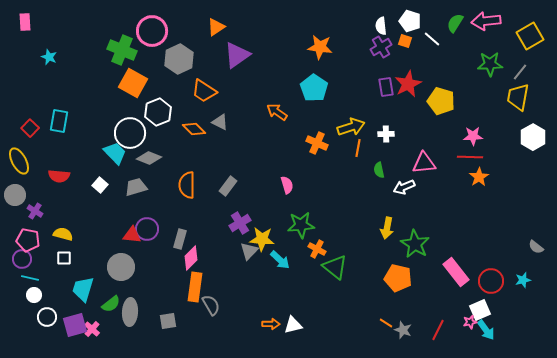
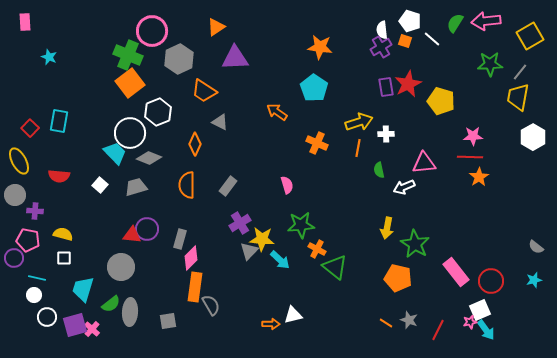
white semicircle at (381, 26): moved 1 px right, 4 px down
green cross at (122, 50): moved 6 px right, 5 px down
purple triangle at (237, 55): moved 2 px left, 3 px down; rotated 32 degrees clockwise
orange square at (133, 83): moved 3 px left; rotated 24 degrees clockwise
yellow arrow at (351, 127): moved 8 px right, 5 px up
orange diamond at (194, 129): moved 1 px right, 15 px down; rotated 70 degrees clockwise
purple cross at (35, 211): rotated 28 degrees counterclockwise
purple circle at (22, 259): moved 8 px left, 1 px up
cyan line at (30, 278): moved 7 px right
cyan star at (523, 280): moved 11 px right
white triangle at (293, 325): moved 10 px up
gray star at (403, 330): moved 6 px right, 10 px up
